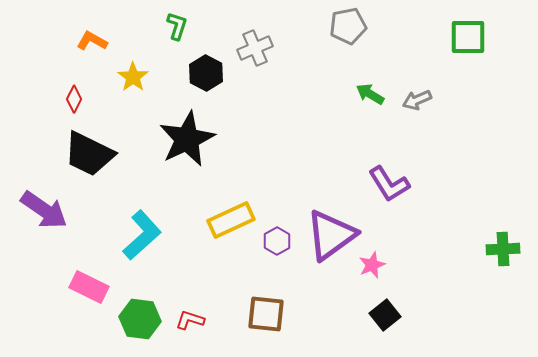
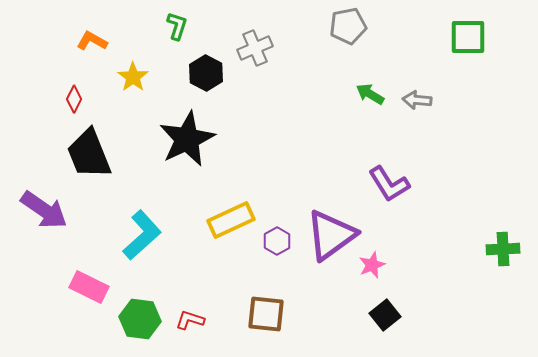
gray arrow: rotated 28 degrees clockwise
black trapezoid: rotated 42 degrees clockwise
